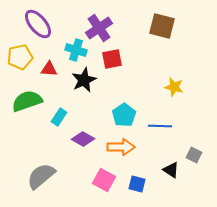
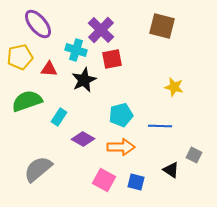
purple cross: moved 2 px right, 2 px down; rotated 12 degrees counterclockwise
cyan pentagon: moved 3 px left; rotated 20 degrees clockwise
gray semicircle: moved 3 px left, 7 px up
blue square: moved 1 px left, 2 px up
